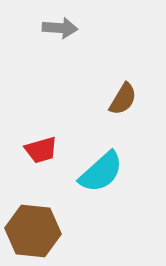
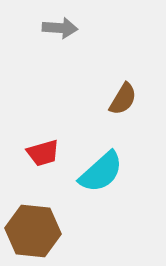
red trapezoid: moved 2 px right, 3 px down
